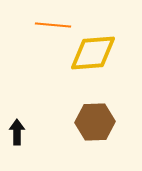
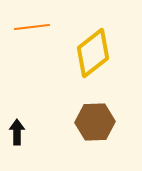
orange line: moved 21 px left, 2 px down; rotated 12 degrees counterclockwise
yellow diamond: rotated 33 degrees counterclockwise
